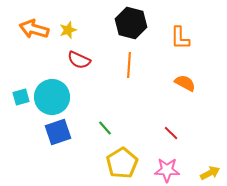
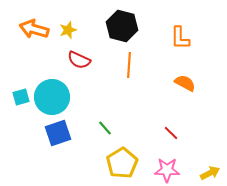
black hexagon: moved 9 px left, 3 px down
blue square: moved 1 px down
